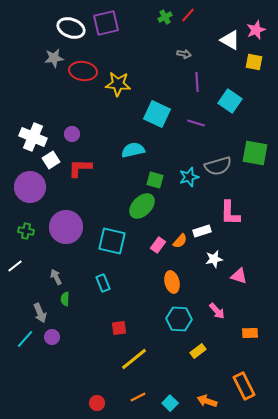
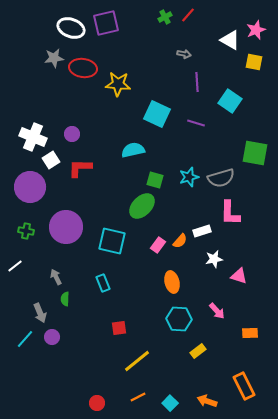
red ellipse at (83, 71): moved 3 px up
gray semicircle at (218, 166): moved 3 px right, 12 px down
yellow line at (134, 359): moved 3 px right, 2 px down
